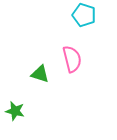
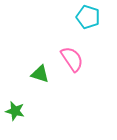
cyan pentagon: moved 4 px right, 2 px down
pink semicircle: rotated 20 degrees counterclockwise
